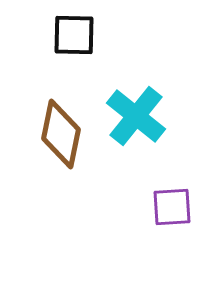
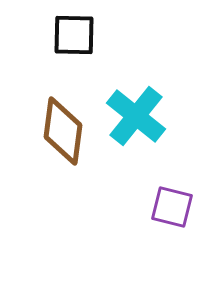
brown diamond: moved 2 px right, 3 px up; rotated 4 degrees counterclockwise
purple square: rotated 18 degrees clockwise
